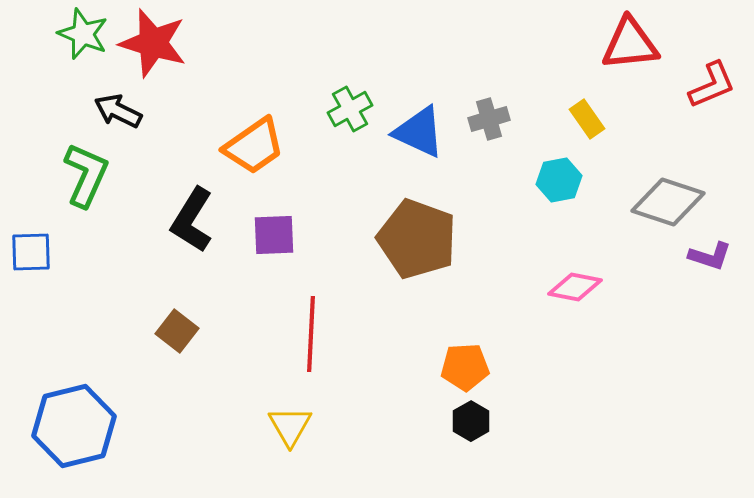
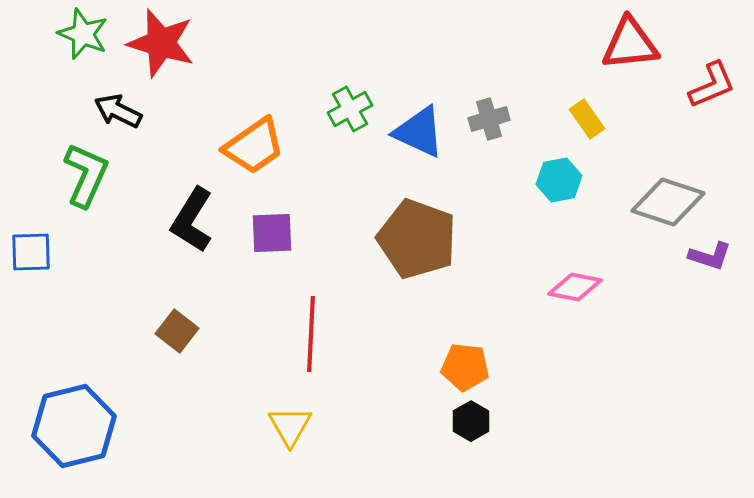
red star: moved 8 px right
purple square: moved 2 px left, 2 px up
orange pentagon: rotated 9 degrees clockwise
